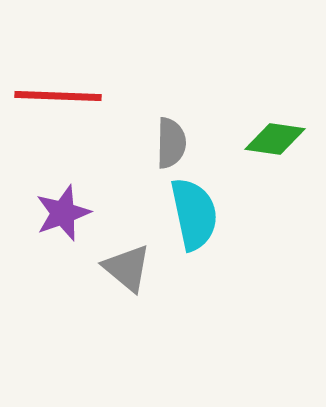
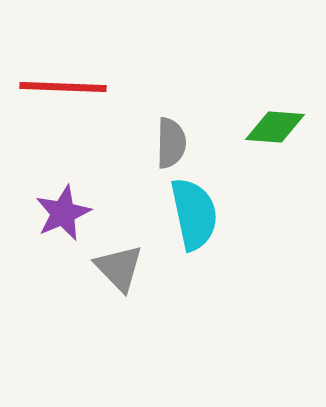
red line: moved 5 px right, 9 px up
green diamond: moved 12 px up; rotated 4 degrees counterclockwise
purple star: rotated 4 degrees counterclockwise
gray triangle: moved 8 px left; rotated 6 degrees clockwise
